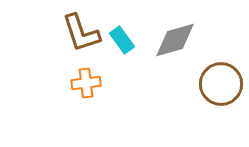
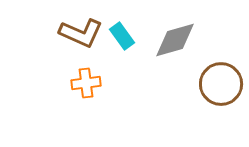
brown L-shape: rotated 48 degrees counterclockwise
cyan rectangle: moved 4 px up
